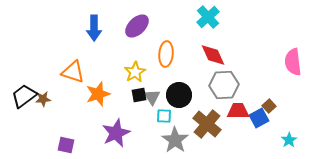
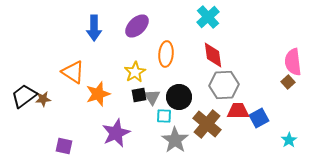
red diamond: rotated 16 degrees clockwise
orange triangle: rotated 15 degrees clockwise
black circle: moved 2 px down
brown square: moved 19 px right, 24 px up
purple square: moved 2 px left, 1 px down
